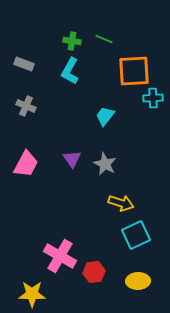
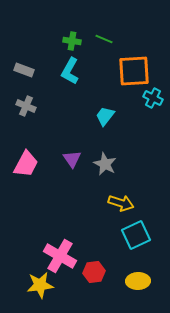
gray rectangle: moved 6 px down
cyan cross: rotated 30 degrees clockwise
yellow star: moved 8 px right, 9 px up; rotated 8 degrees counterclockwise
